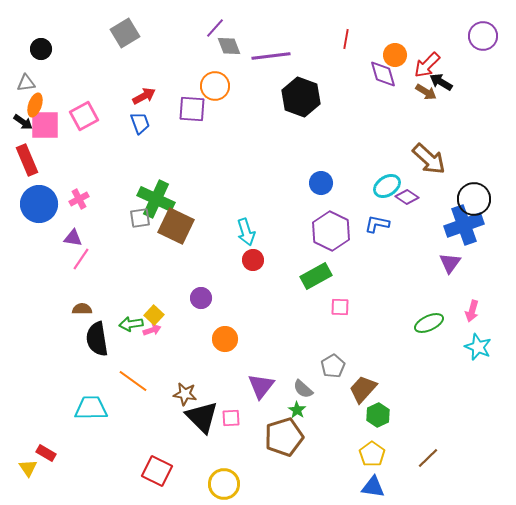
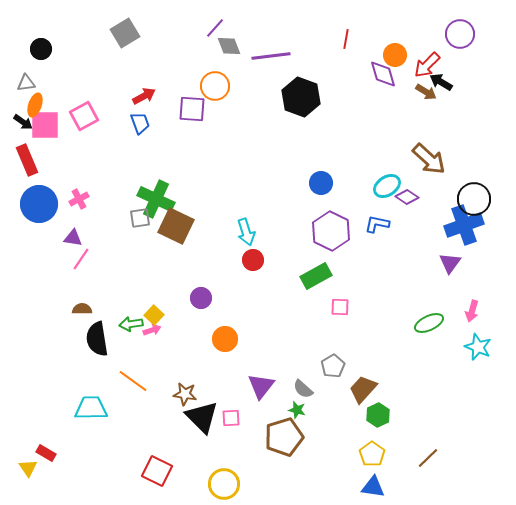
purple circle at (483, 36): moved 23 px left, 2 px up
green star at (297, 410): rotated 18 degrees counterclockwise
